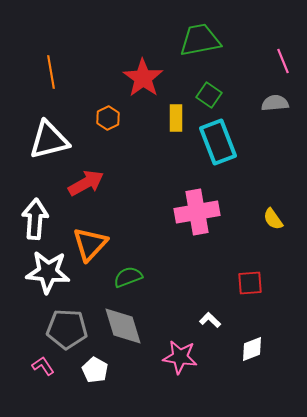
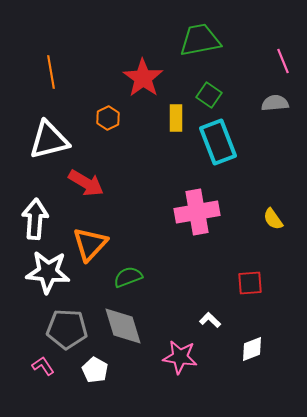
red arrow: rotated 60 degrees clockwise
